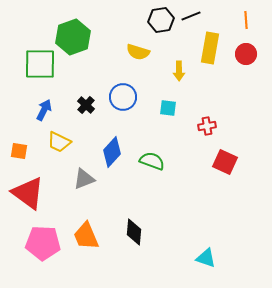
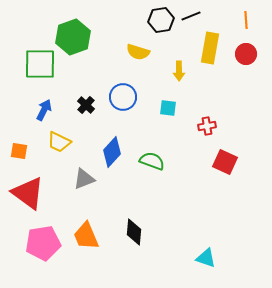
pink pentagon: rotated 12 degrees counterclockwise
